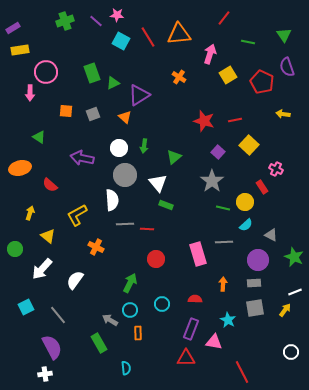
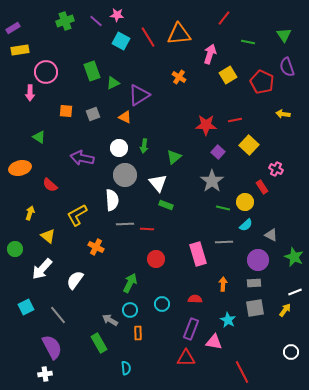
green rectangle at (92, 73): moved 2 px up
orange triangle at (125, 117): rotated 16 degrees counterclockwise
red star at (204, 121): moved 2 px right, 4 px down; rotated 15 degrees counterclockwise
